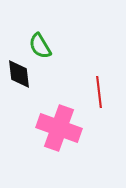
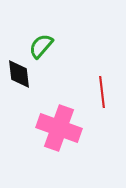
green semicircle: moved 1 px right; rotated 72 degrees clockwise
red line: moved 3 px right
